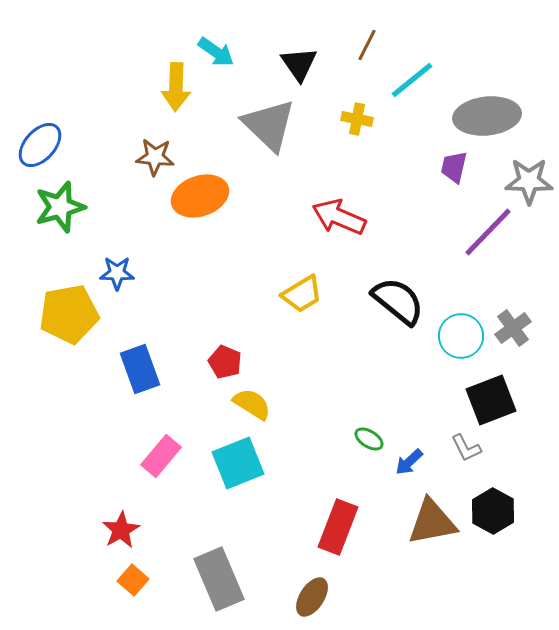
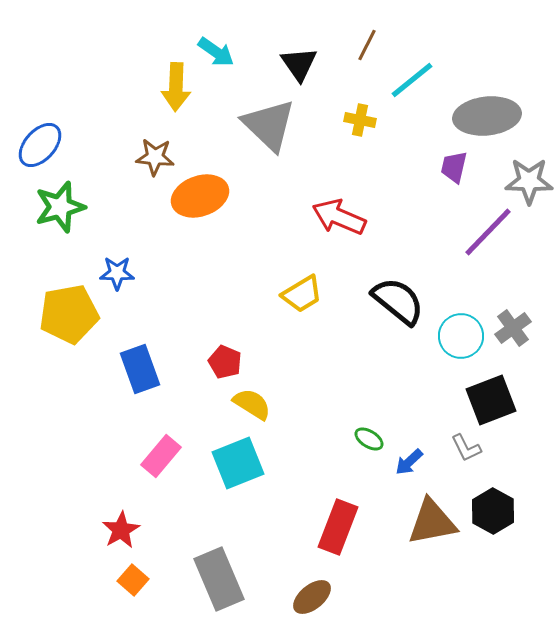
yellow cross: moved 3 px right, 1 px down
brown ellipse: rotated 18 degrees clockwise
